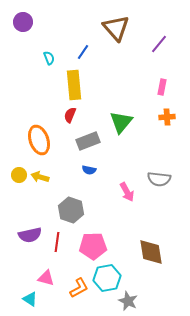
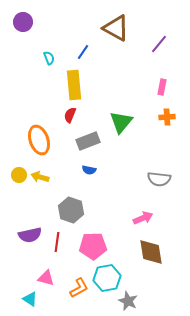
brown triangle: rotated 20 degrees counterclockwise
pink arrow: moved 16 px right, 26 px down; rotated 84 degrees counterclockwise
